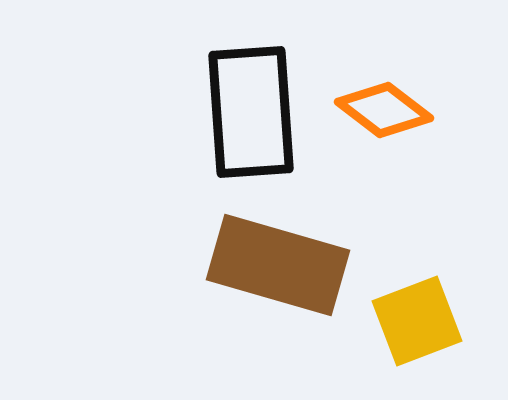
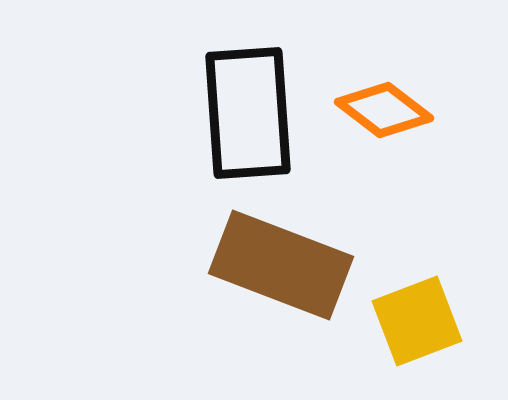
black rectangle: moved 3 px left, 1 px down
brown rectangle: moved 3 px right; rotated 5 degrees clockwise
